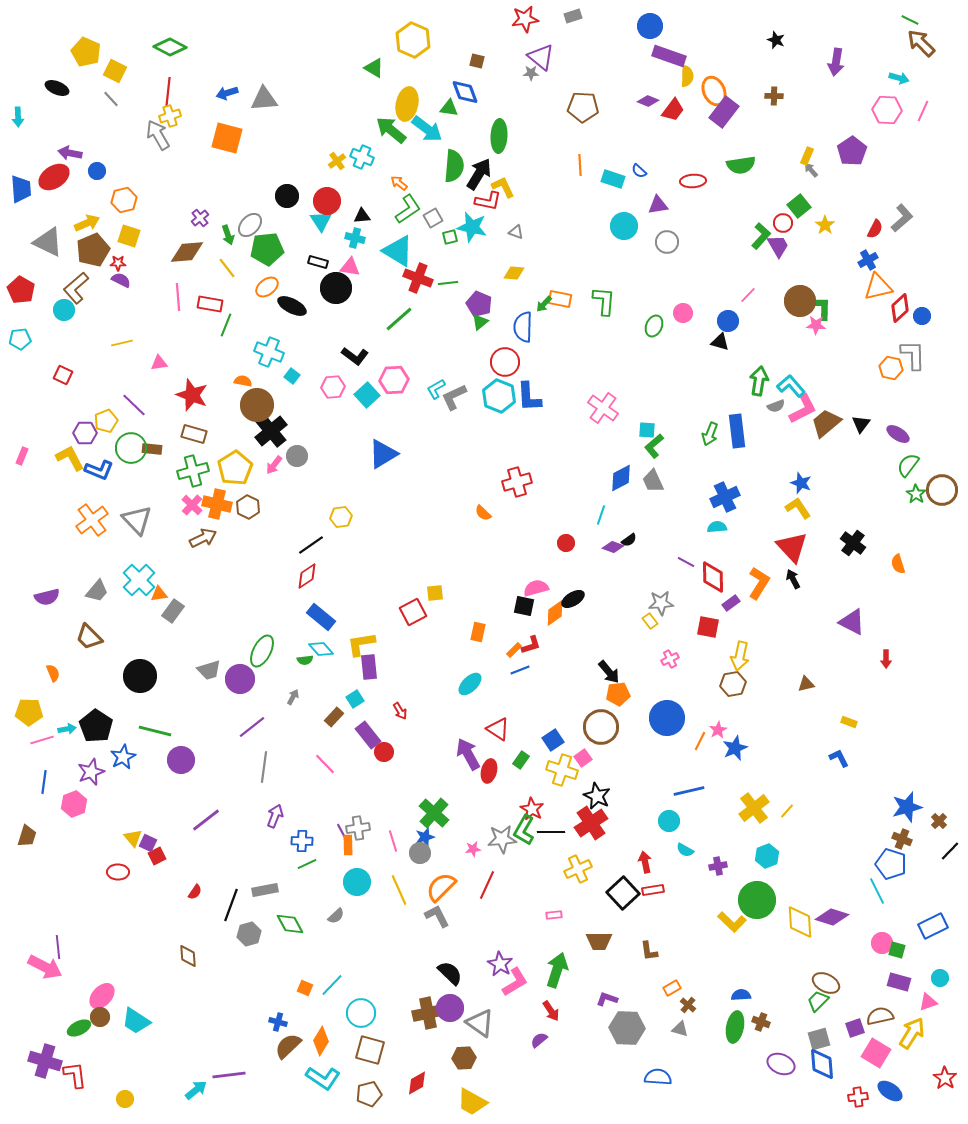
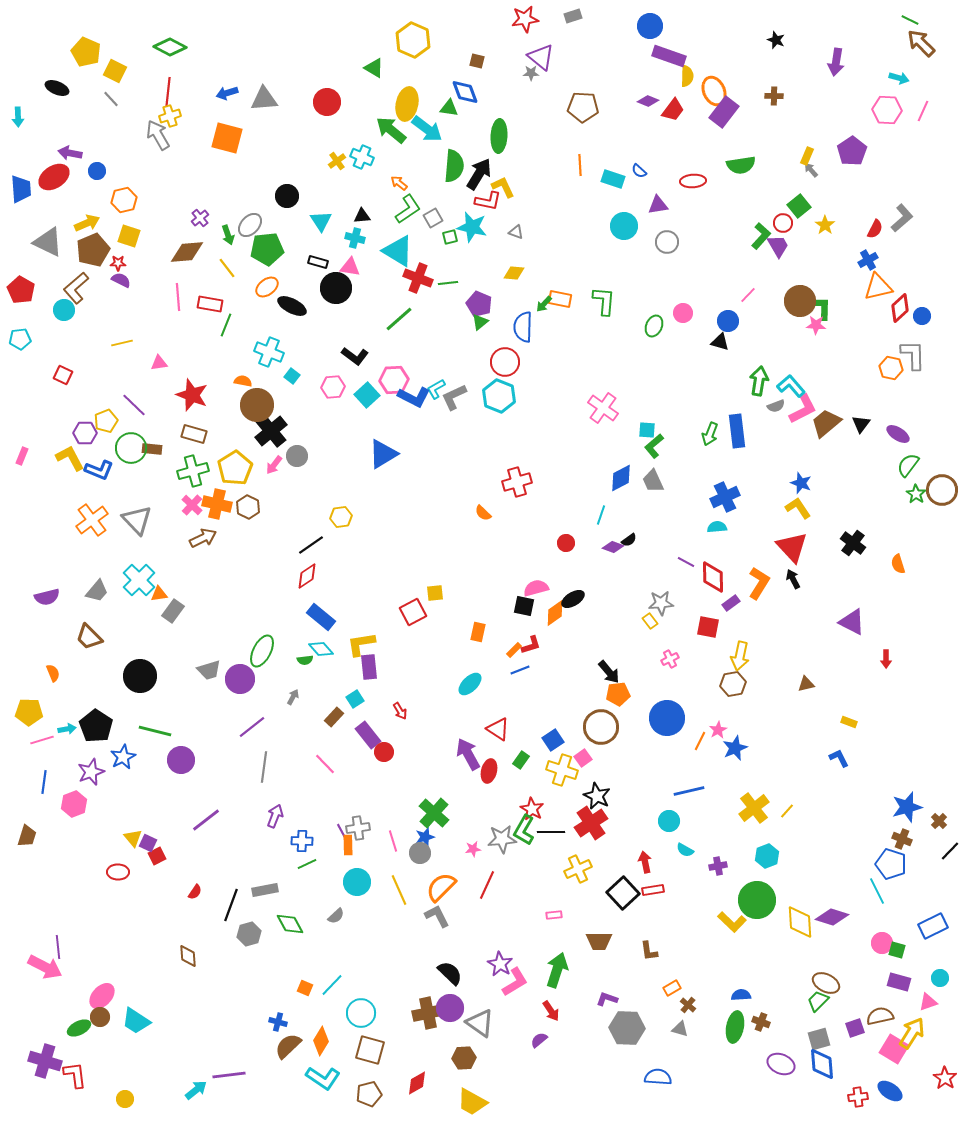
red circle at (327, 201): moved 99 px up
blue L-shape at (529, 397): moved 115 px left; rotated 60 degrees counterclockwise
pink square at (876, 1053): moved 18 px right, 4 px up
